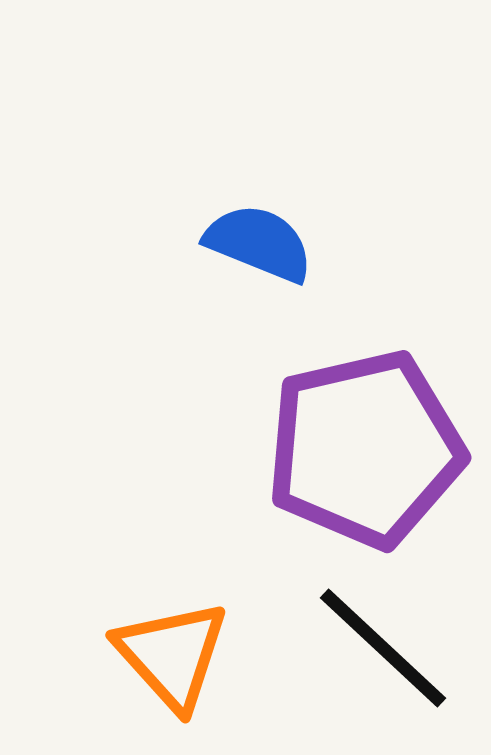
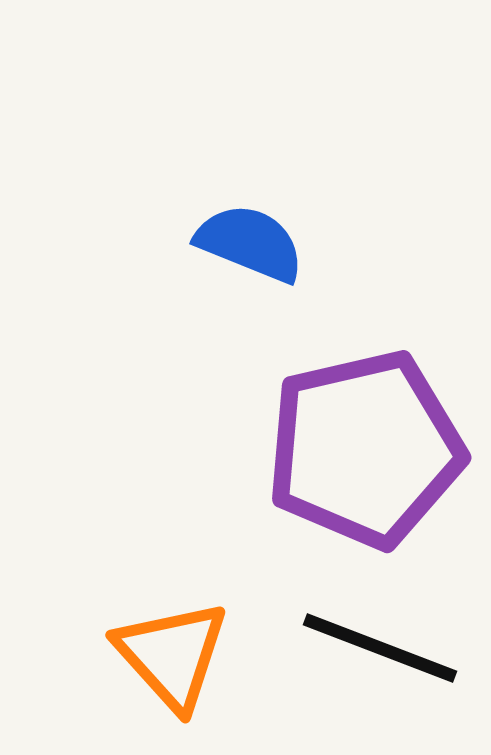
blue semicircle: moved 9 px left
black line: moved 3 px left; rotated 22 degrees counterclockwise
